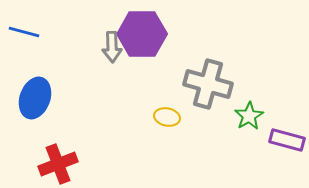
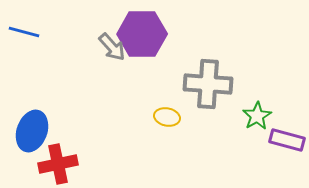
gray arrow: rotated 40 degrees counterclockwise
gray cross: rotated 12 degrees counterclockwise
blue ellipse: moved 3 px left, 33 px down
green star: moved 8 px right
red cross: rotated 9 degrees clockwise
